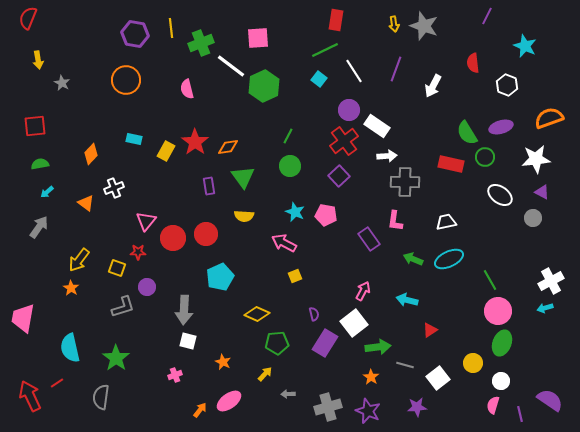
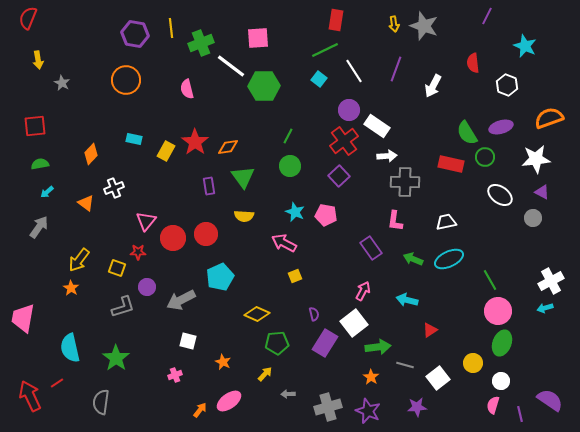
green hexagon at (264, 86): rotated 24 degrees clockwise
purple rectangle at (369, 239): moved 2 px right, 9 px down
gray arrow at (184, 310): moved 3 px left, 10 px up; rotated 60 degrees clockwise
gray semicircle at (101, 397): moved 5 px down
